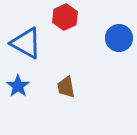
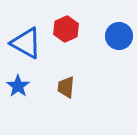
red hexagon: moved 1 px right, 12 px down
blue circle: moved 2 px up
brown trapezoid: rotated 15 degrees clockwise
